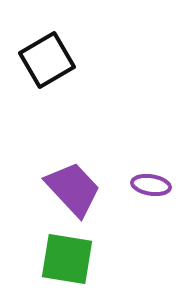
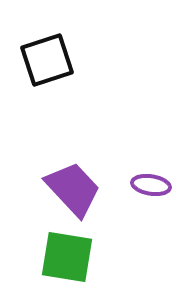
black square: rotated 12 degrees clockwise
green square: moved 2 px up
